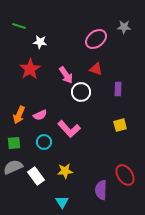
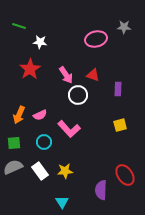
pink ellipse: rotated 25 degrees clockwise
red triangle: moved 3 px left, 6 px down
white circle: moved 3 px left, 3 px down
white rectangle: moved 4 px right, 5 px up
